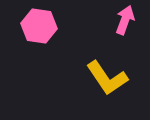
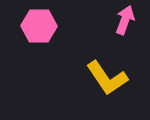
pink hexagon: rotated 8 degrees counterclockwise
